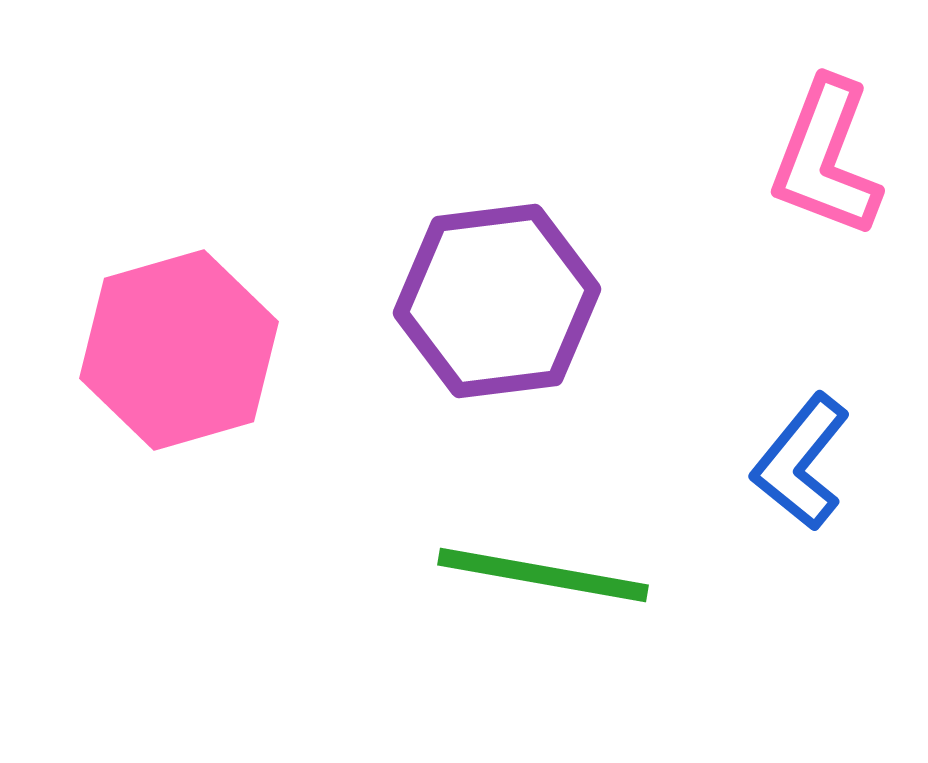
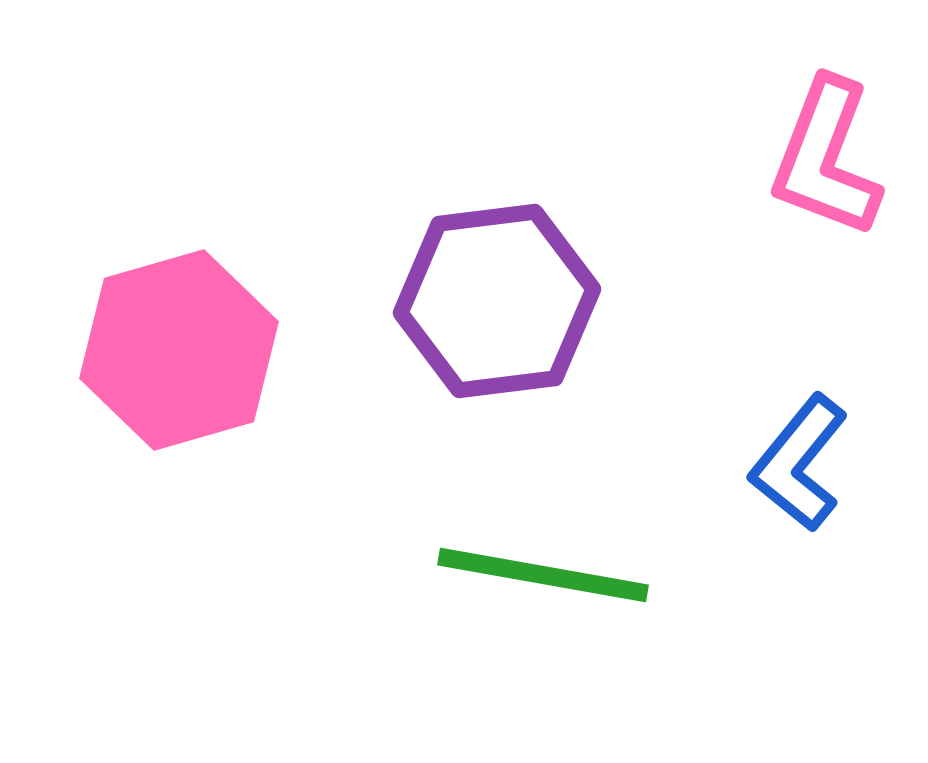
blue L-shape: moved 2 px left, 1 px down
